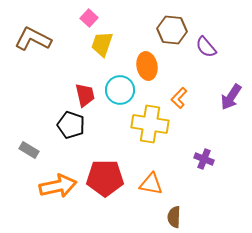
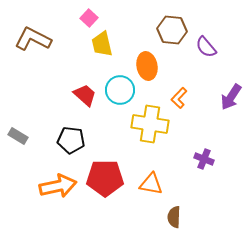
yellow trapezoid: rotated 32 degrees counterclockwise
red trapezoid: rotated 35 degrees counterclockwise
black pentagon: moved 15 px down; rotated 12 degrees counterclockwise
gray rectangle: moved 11 px left, 14 px up
